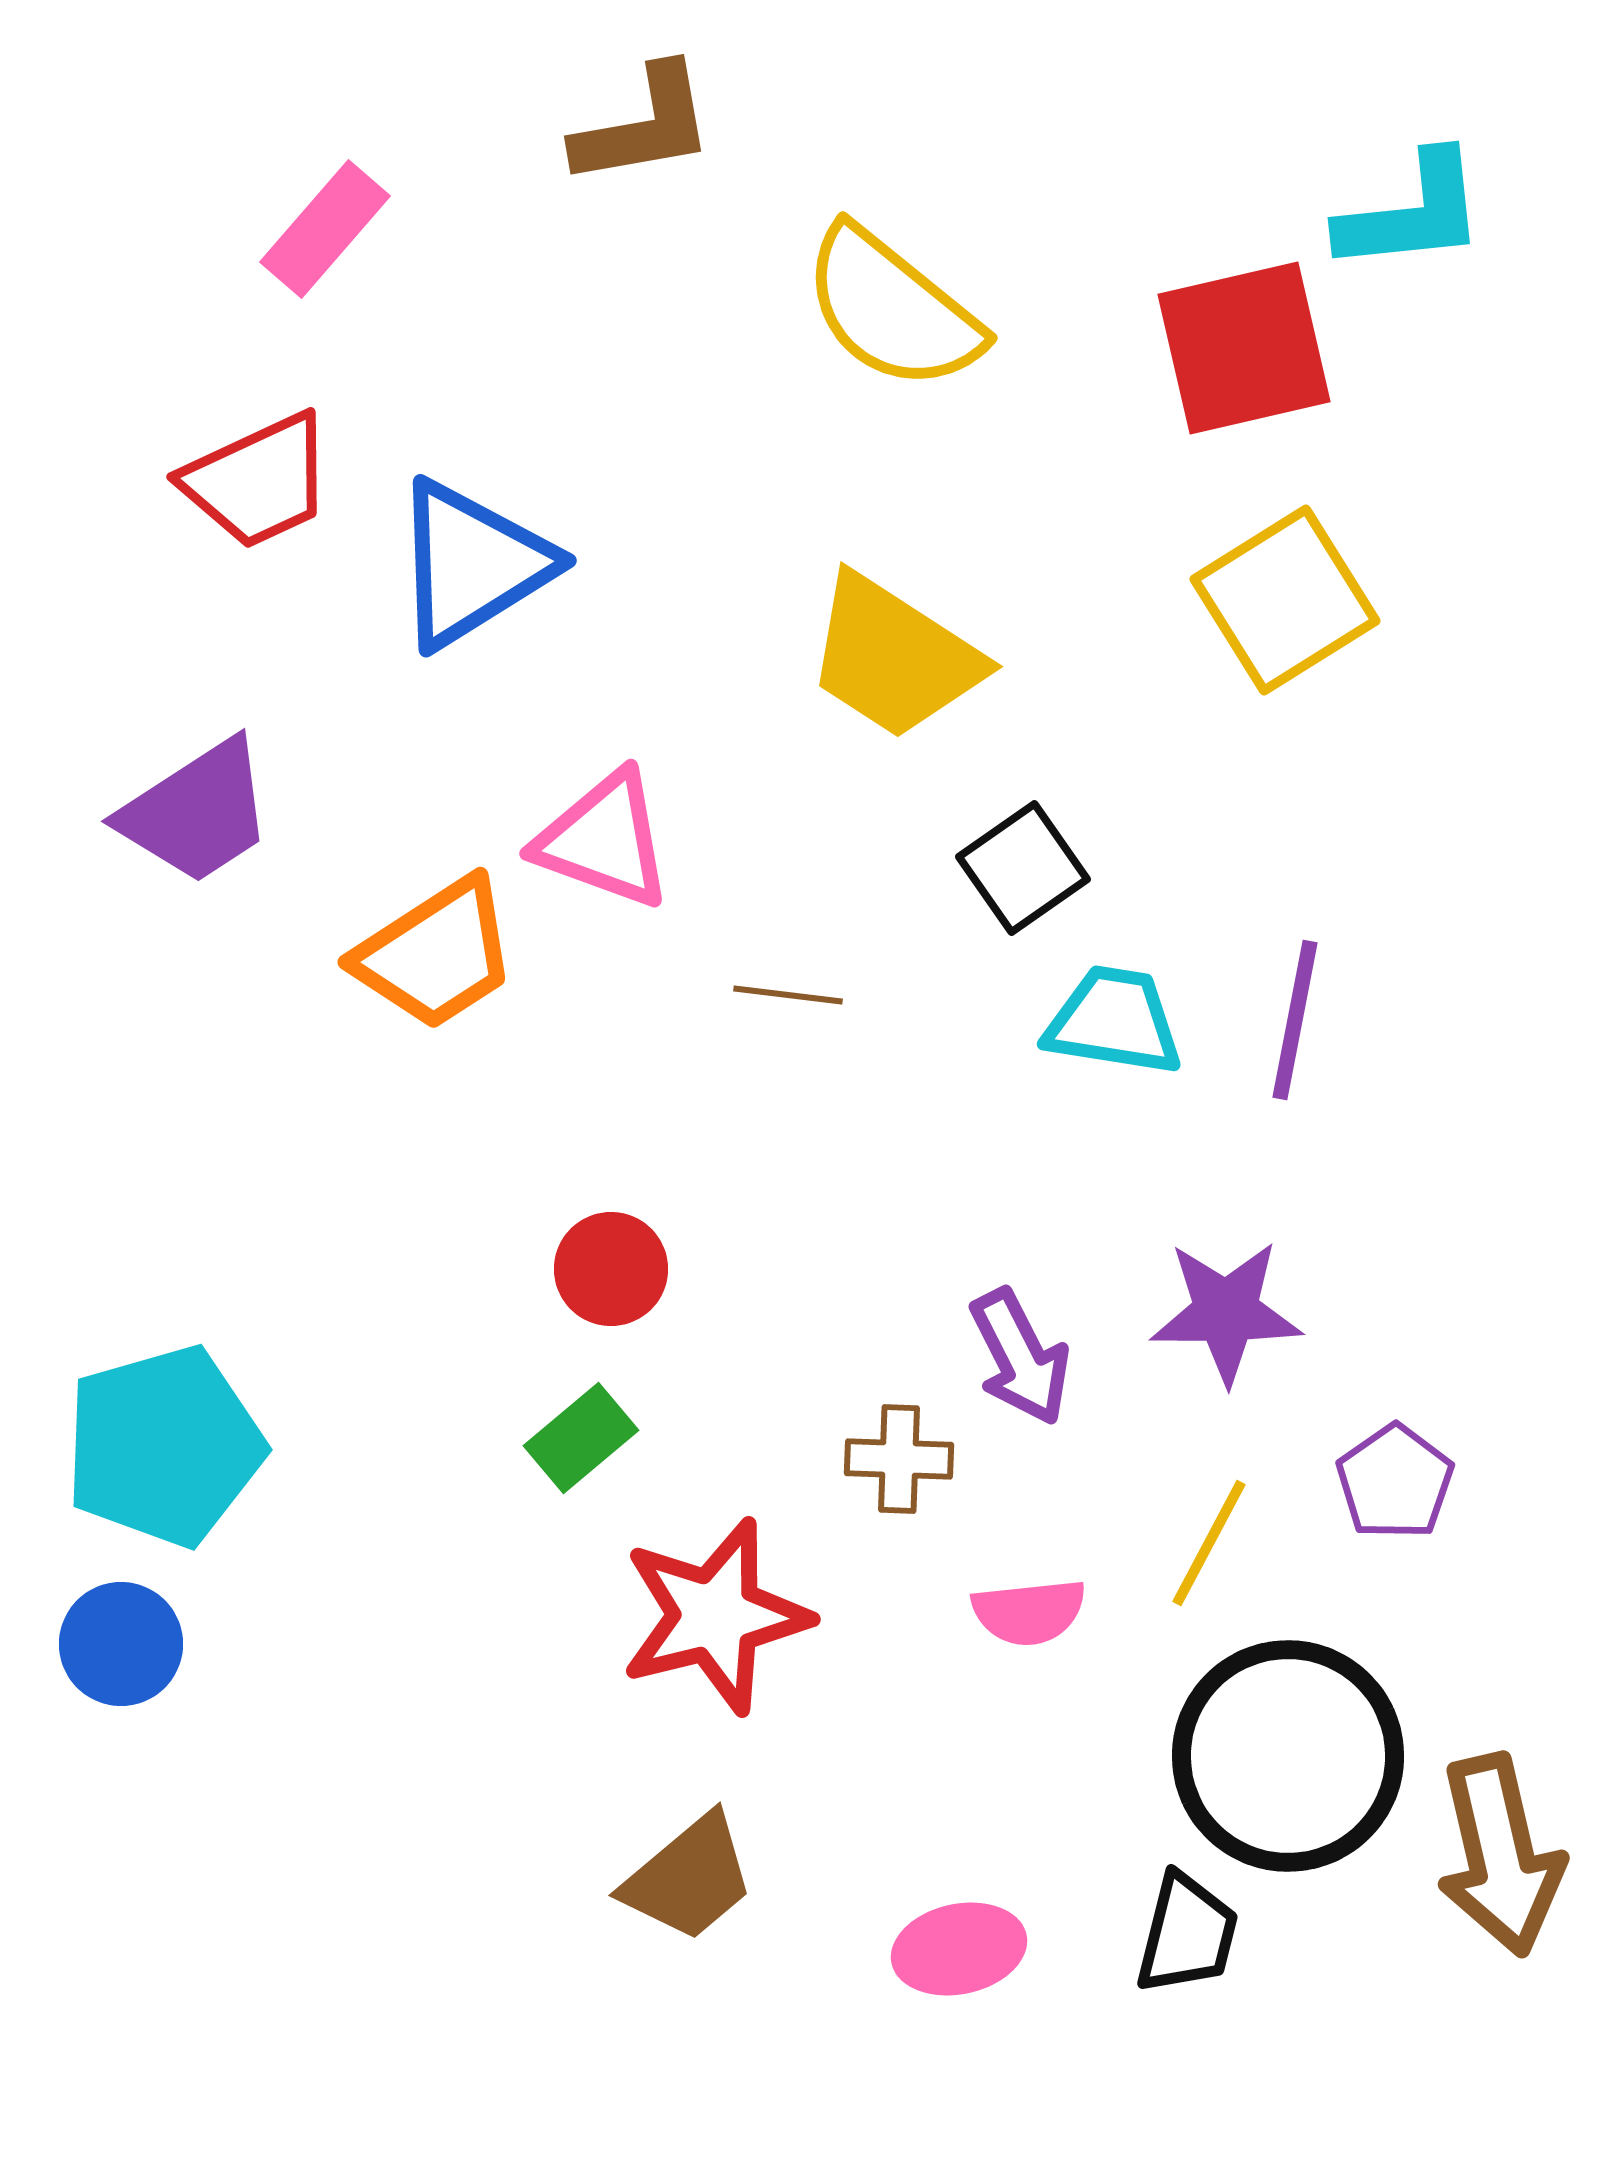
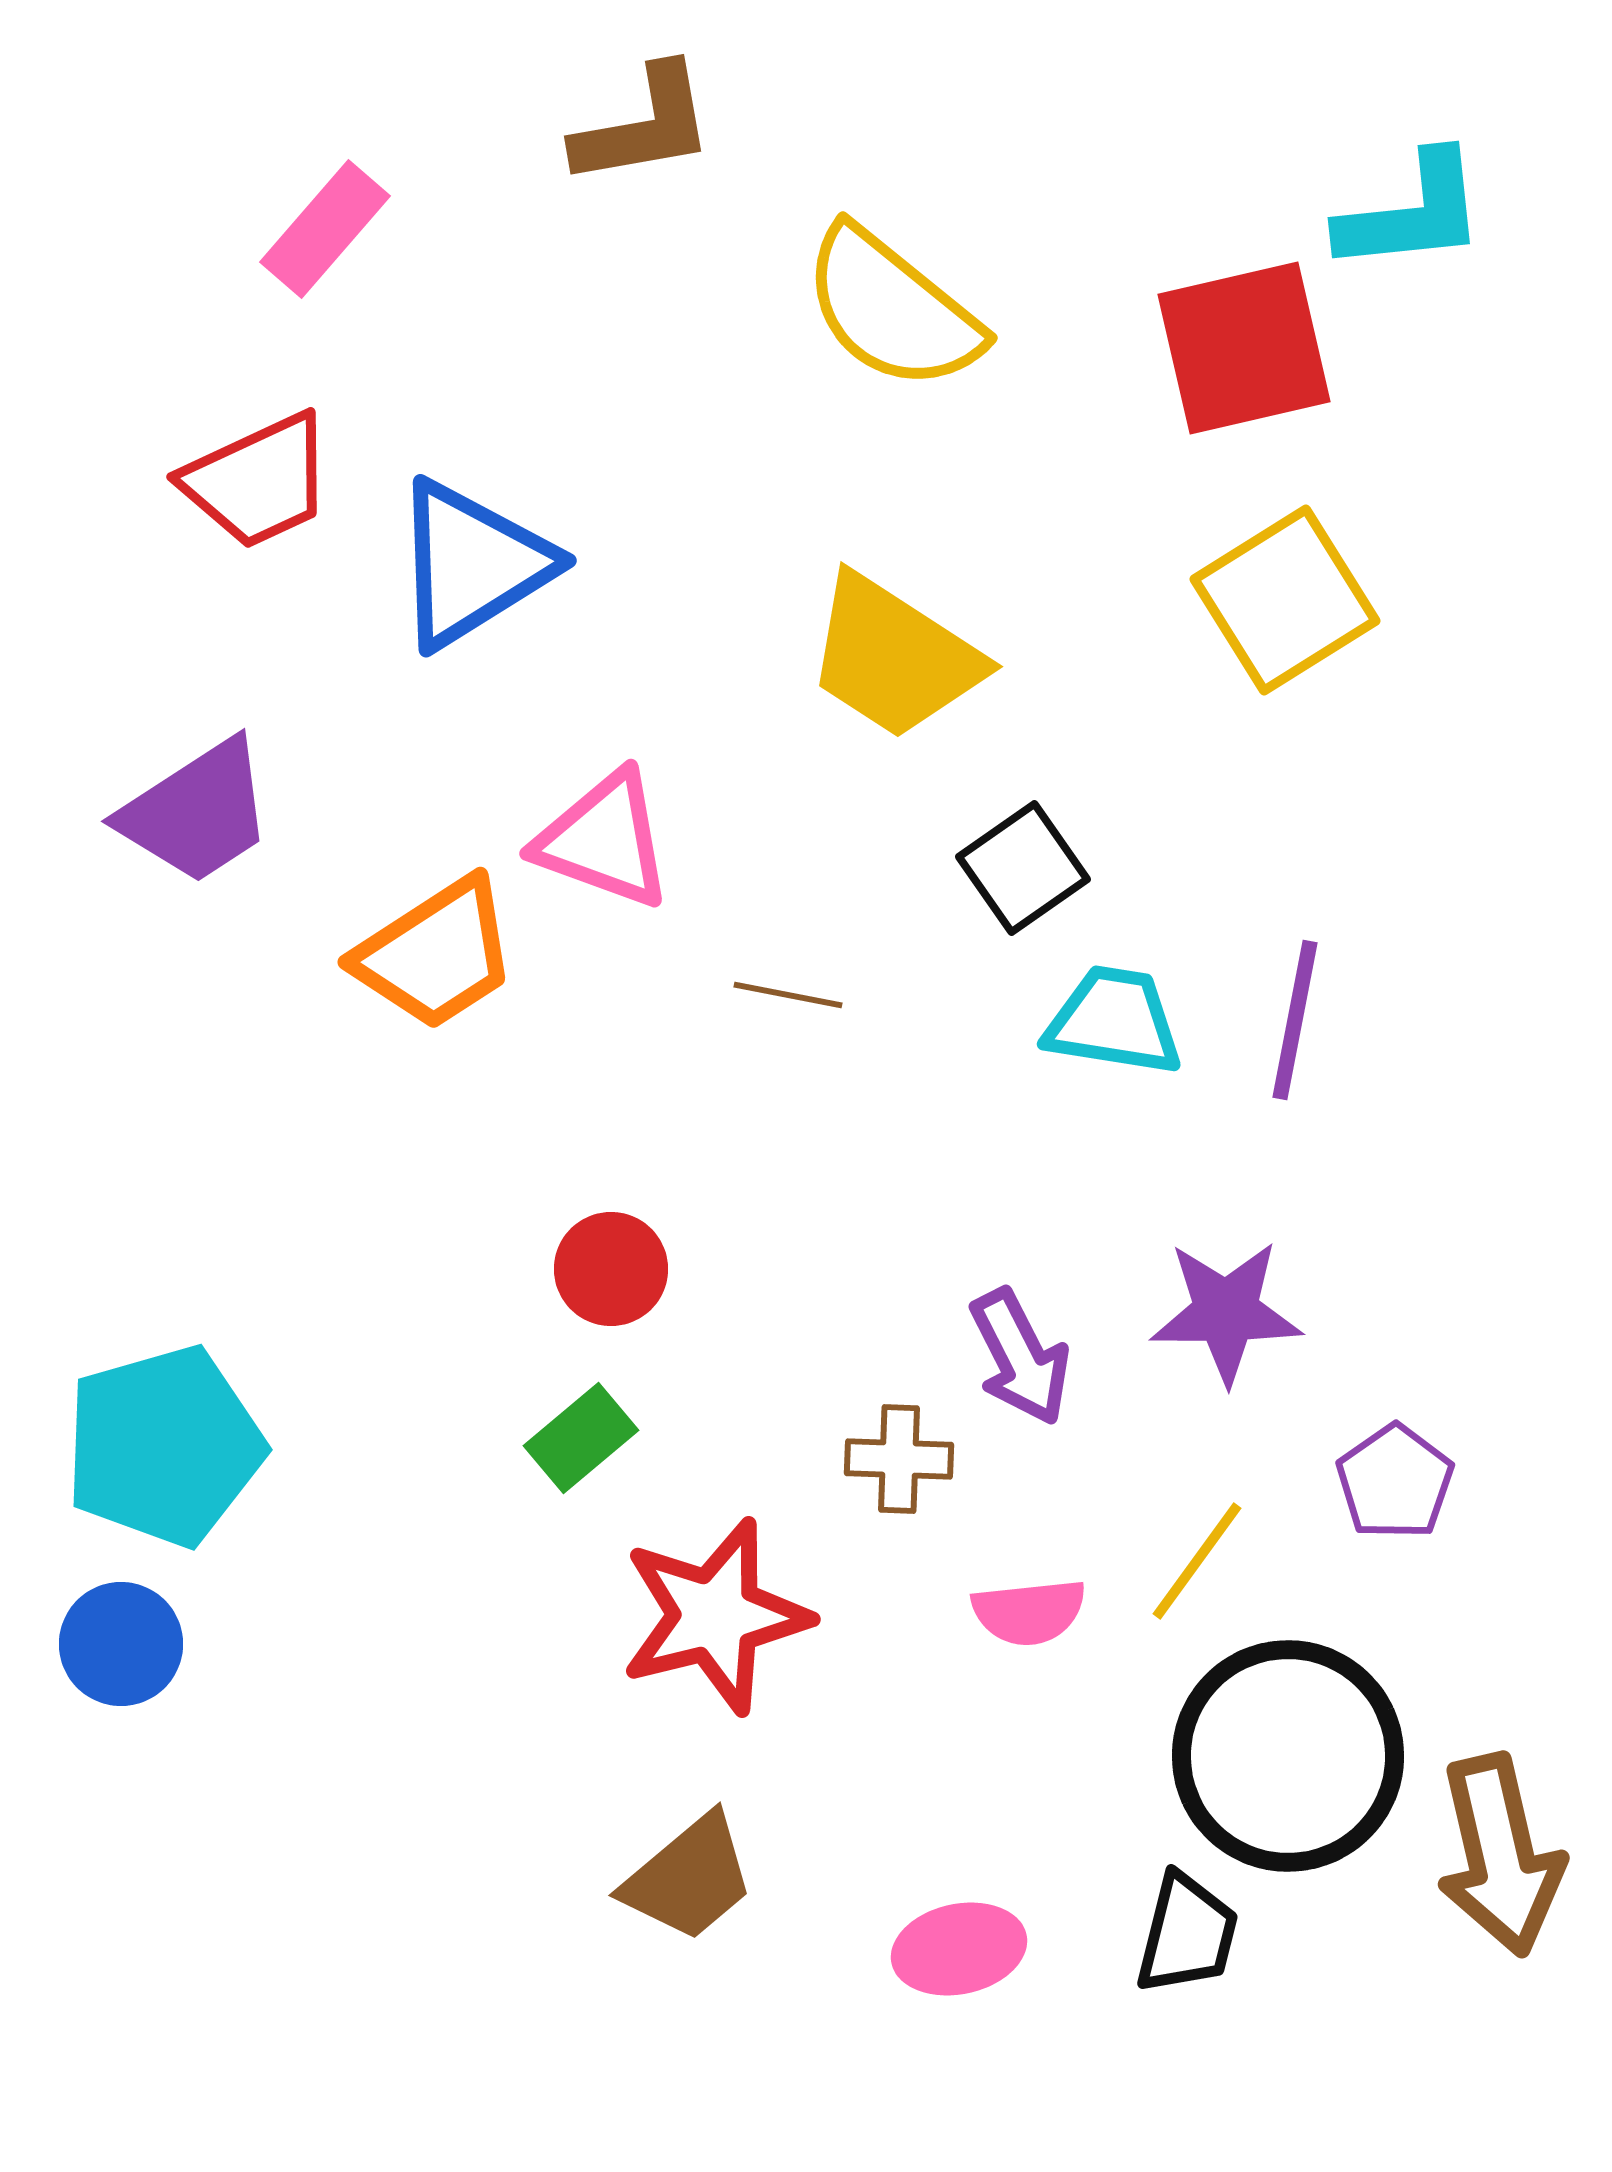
brown line: rotated 4 degrees clockwise
yellow line: moved 12 px left, 18 px down; rotated 8 degrees clockwise
